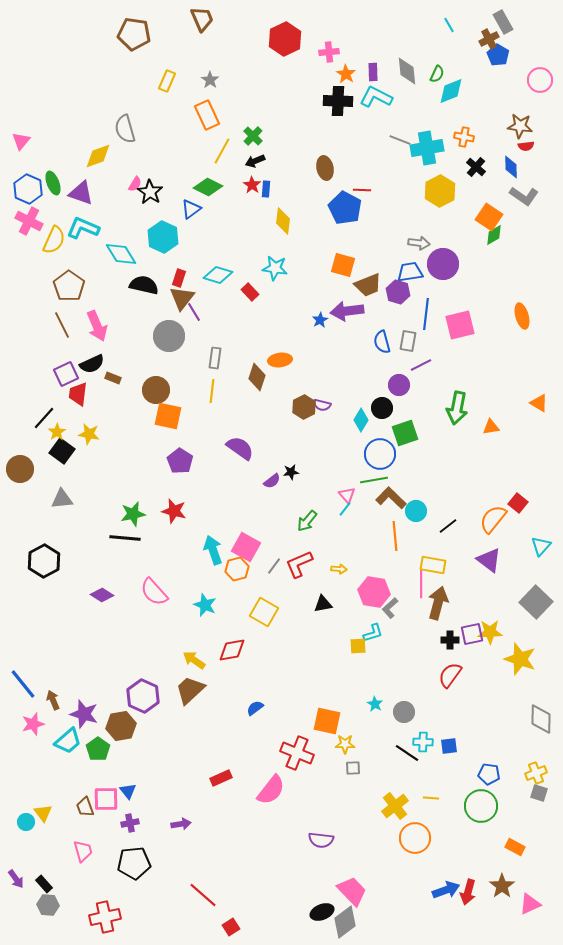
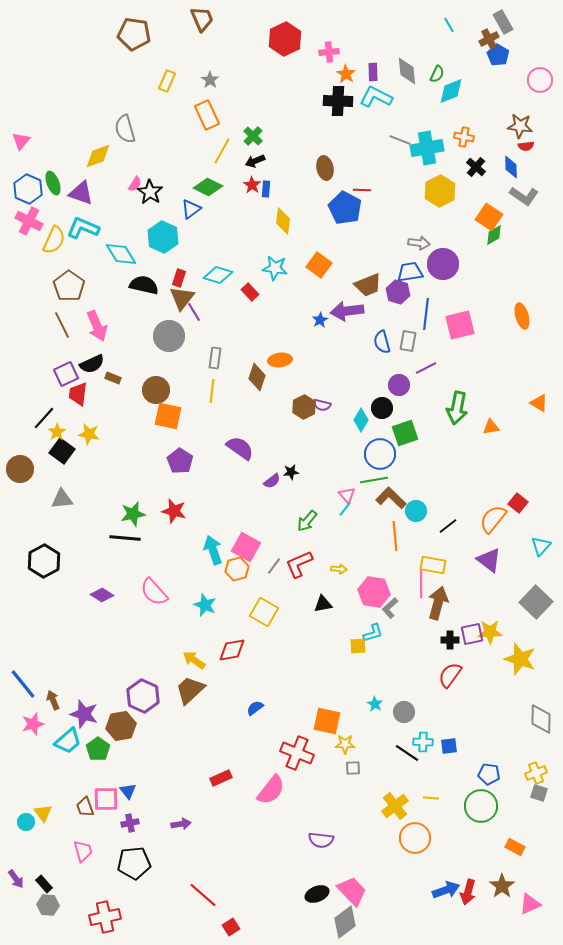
orange square at (343, 265): moved 24 px left; rotated 20 degrees clockwise
purple line at (421, 365): moved 5 px right, 3 px down
black ellipse at (322, 912): moved 5 px left, 18 px up
